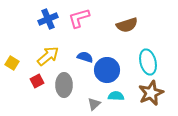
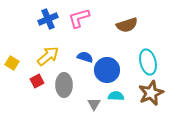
gray triangle: rotated 16 degrees counterclockwise
